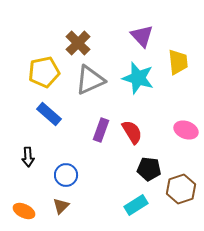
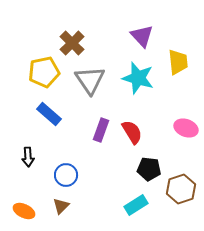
brown cross: moved 6 px left
gray triangle: rotated 40 degrees counterclockwise
pink ellipse: moved 2 px up
